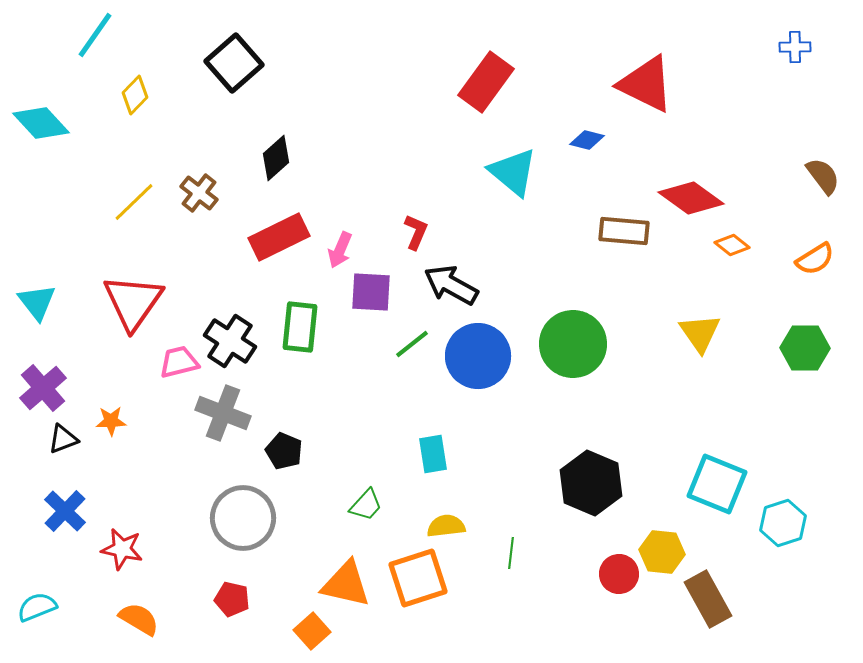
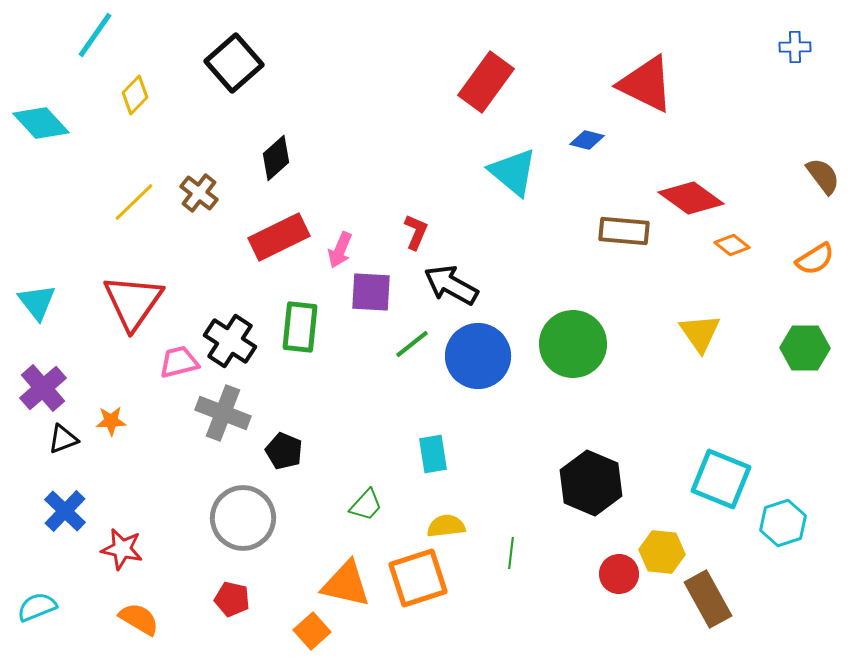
cyan square at (717, 484): moved 4 px right, 5 px up
